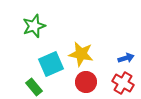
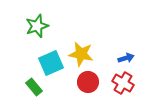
green star: moved 3 px right
cyan square: moved 1 px up
red circle: moved 2 px right
